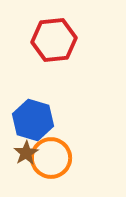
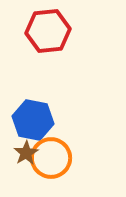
red hexagon: moved 6 px left, 9 px up
blue hexagon: rotated 6 degrees counterclockwise
